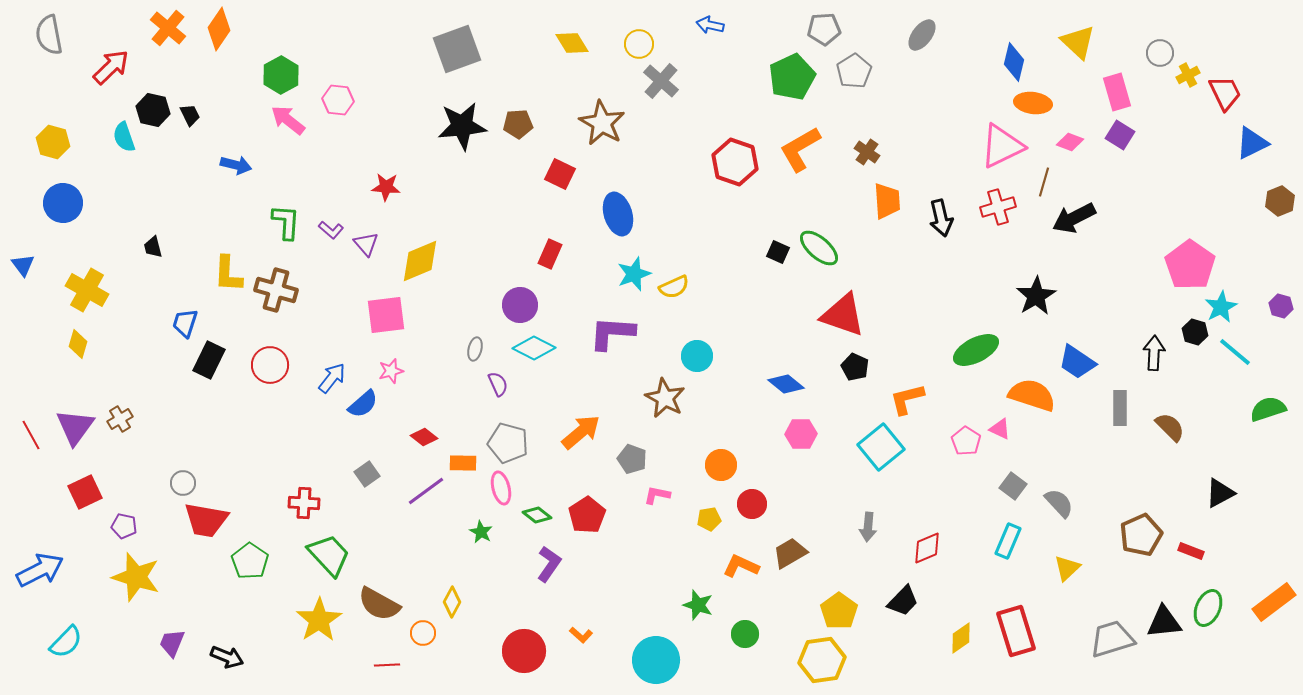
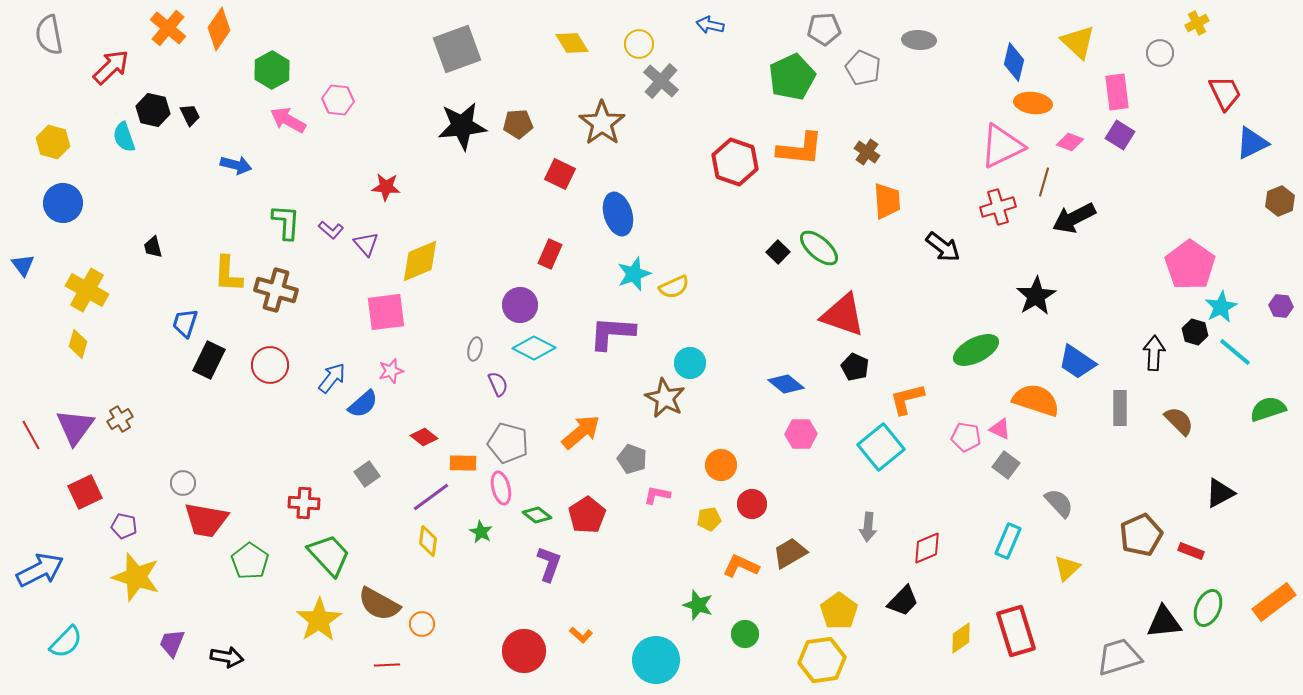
gray ellipse at (922, 35): moved 3 px left, 5 px down; rotated 56 degrees clockwise
gray pentagon at (854, 71): moved 9 px right, 3 px up; rotated 16 degrees counterclockwise
green hexagon at (281, 75): moved 9 px left, 5 px up
yellow cross at (1188, 75): moved 9 px right, 52 px up
pink rectangle at (1117, 92): rotated 9 degrees clockwise
pink arrow at (288, 120): rotated 9 degrees counterclockwise
brown star at (602, 123): rotated 6 degrees clockwise
orange L-shape at (800, 149): rotated 144 degrees counterclockwise
black arrow at (941, 218): moved 2 px right, 29 px down; rotated 39 degrees counterclockwise
black square at (778, 252): rotated 20 degrees clockwise
purple hexagon at (1281, 306): rotated 10 degrees counterclockwise
pink square at (386, 315): moved 3 px up
cyan circle at (697, 356): moved 7 px left, 7 px down
orange semicircle at (1032, 395): moved 4 px right, 5 px down
brown semicircle at (1170, 427): moved 9 px right, 6 px up
pink pentagon at (966, 441): moved 4 px up; rotated 24 degrees counterclockwise
gray square at (1013, 486): moved 7 px left, 21 px up
purple line at (426, 491): moved 5 px right, 6 px down
purple L-shape at (549, 564): rotated 15 degrees counterclockwise
yellow diamond at (452, 602): moved 24 px left, 61 px up; rotated 20 degrees counterclockwise
orange circle at (423, 633): moved 1 px left, 9 px up
gray trapezoid at (1112, 639): moved 7 px right, 18 px down
black arrow at (227, 657): rotated 12 degrees counterclockwise
